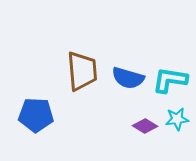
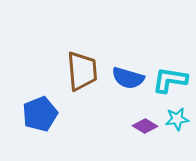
blue pentagon: moved 4 px right, 1 px up; rotated 24 degrees counterclockwise
